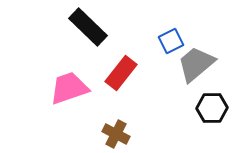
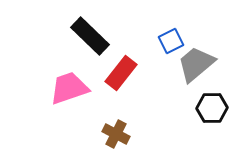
black rectangle: moved 2 px right, 9 px down
